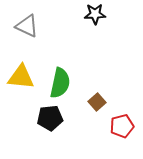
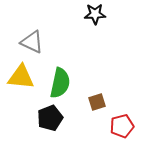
gray triangle: moved 5 px right, 16 px down
brown square: rotated 24 degrees clockwise
black pentagon: rotated 15 degrees counterclockwise
